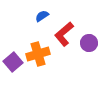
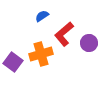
orange cross: moved 3 px right
purple square: rotated 12 degrees counterclockwise
